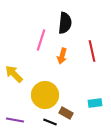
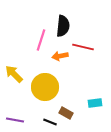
black semicircle: moved 2 px left, 3 px down
red line: moved 9 px left, 4 px up; rotated 65 degrees counterclockwise
orange arrow: moved 2 px left; rotated 63 degrees clockwise
yellow circle: moved 8 px up
